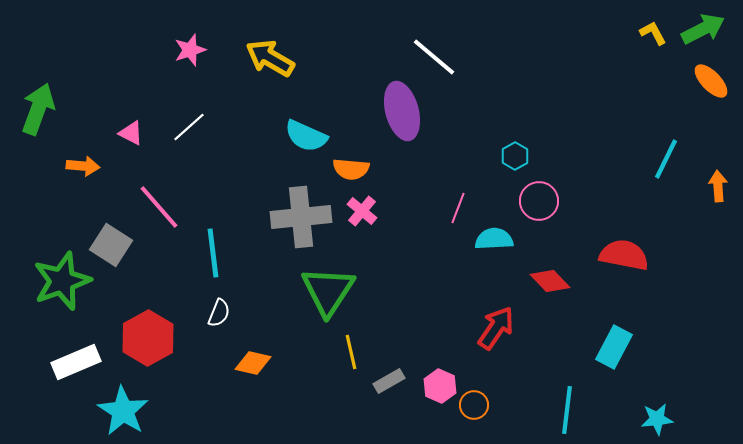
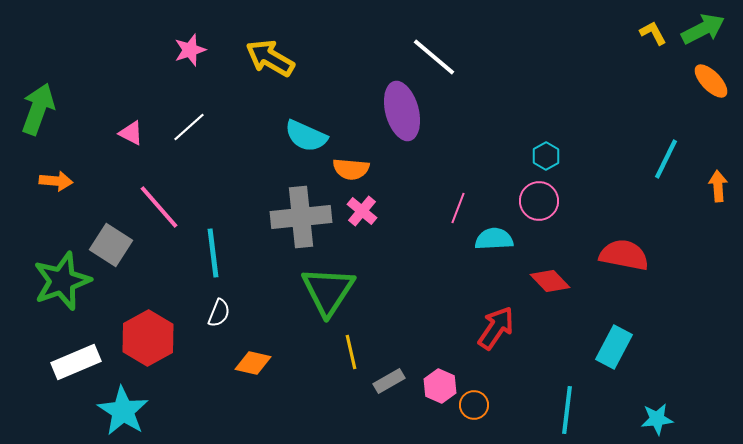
cyan hexagon at (515, 156): moved 31 px right
orange arrow at (83, 166): moved 27 px left, 15 px down
